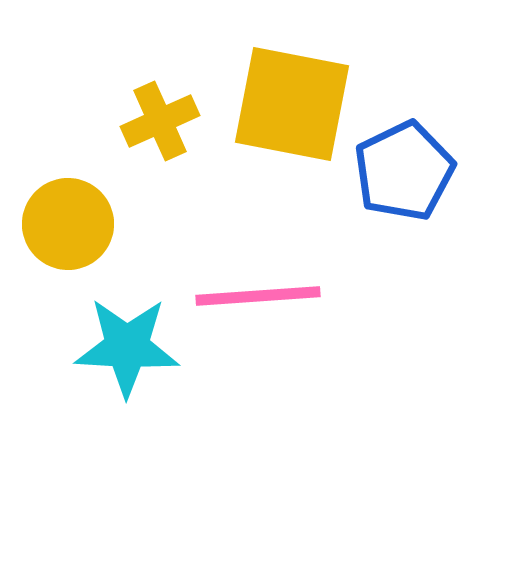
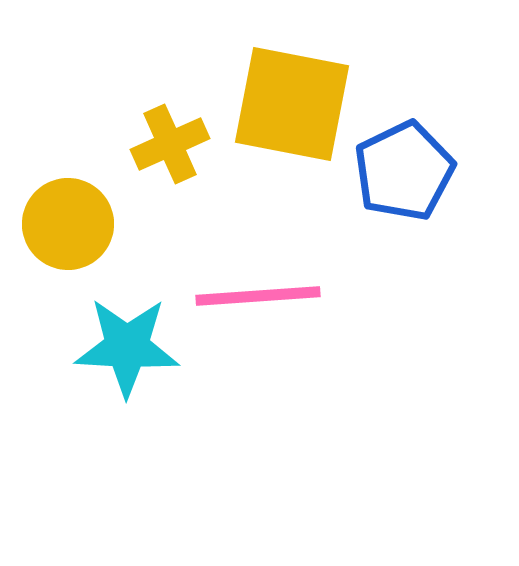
yellow cross: moved 10 px right, 23 px down
